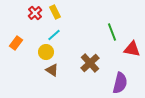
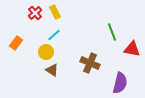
brown cross: rotated 24 degrees counterclockwise
